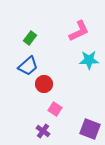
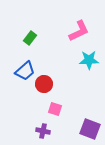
blue trapezoid: moved 3 px left, 5 px down
pink square: rotated 16 degrees counterclockwise
purple cross: rotated 24 degrees counterclockwise
